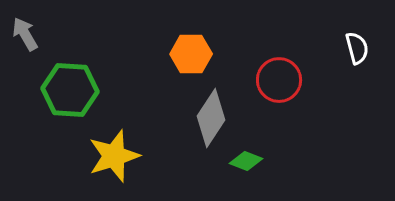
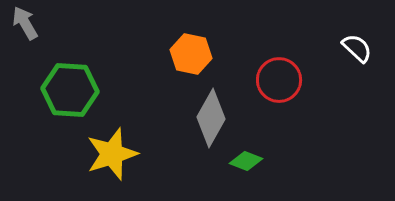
gray arrow: moved 11 px up
white semicircle: rotated 32 degrees counterclockwise
orange hexagon: rotated 12 degrees clockwise
gray diamond: rotated 4 degrees counterclockwise
yellow star: moved 2 px left, 2 px up
